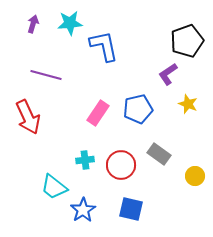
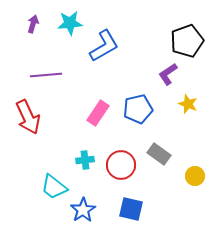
blue L-shape: rotated 72 degrees clockwise
purple line: rotated 20 degrees counterclockwise
